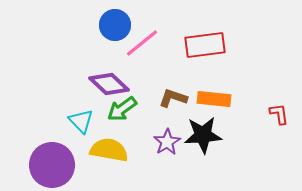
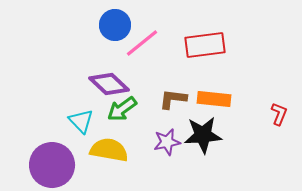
brown L-shape: moved 1 px down; rotated 12 degrees counterclockwise
red L-shape: rotated 30 degrees clockwise
purple star: rotated 20 degrees clockwise
